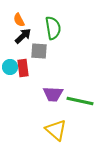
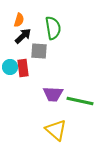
orange semicircle: rotated 136 degrees counterclockwise
